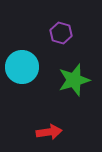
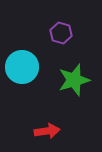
red arrow: moved 2 px left, 1 px up
